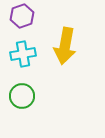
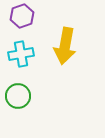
cyan cross: moved 2 px left
green circle: moved 4 px left
